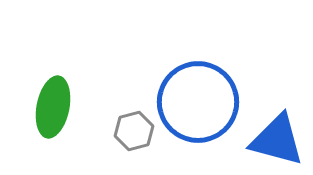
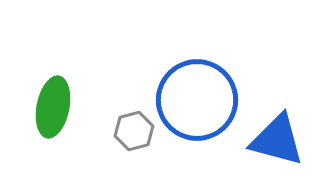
blue circle: moved 1 px left, 2 px up
